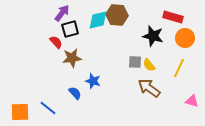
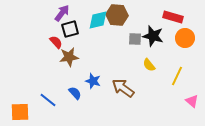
brown star: moved 3 px left, 1 px up
gray square: moved 23 px up
yellow line: moved 2 px left, 8 px down
brown arrow: moved 26 px left
pink triangle: rotated 24 degrees clockwise
blue line: moved 8 px up
